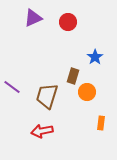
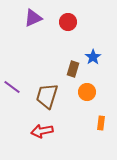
blue star: moved 2 px left
brown rectangle: moved 7 px up
